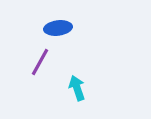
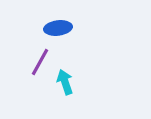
cyan arrow: moved 12 px left, 6 px up
